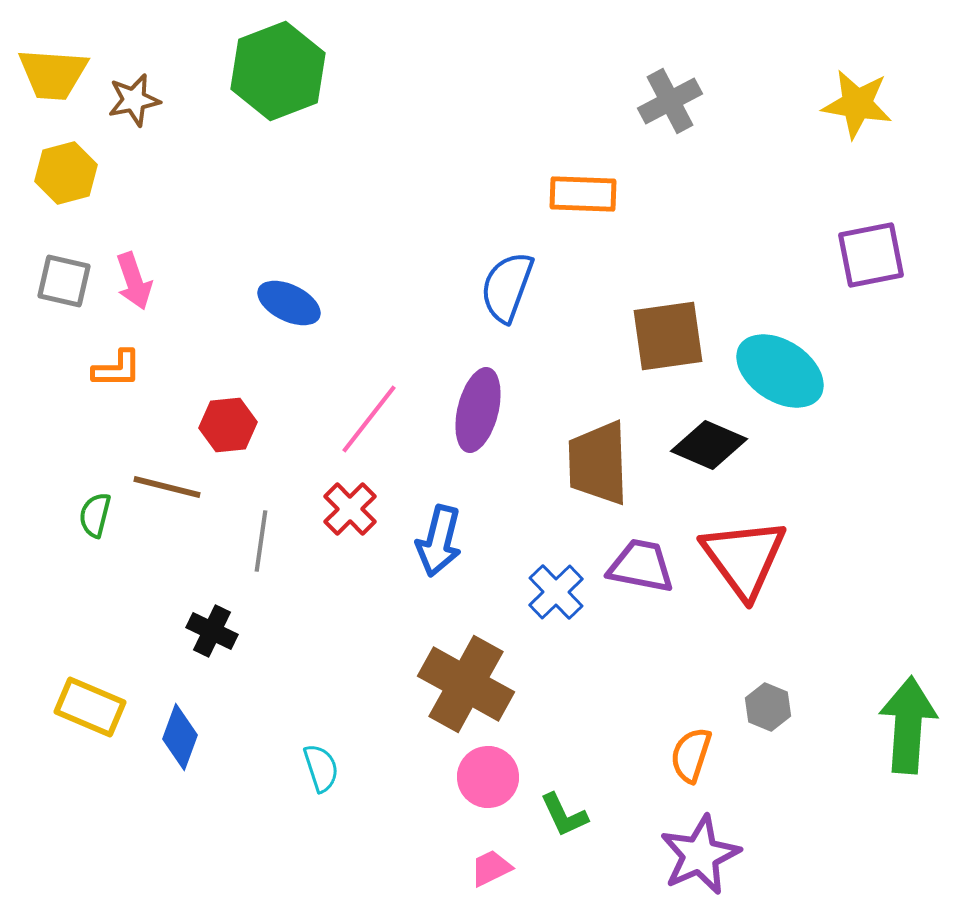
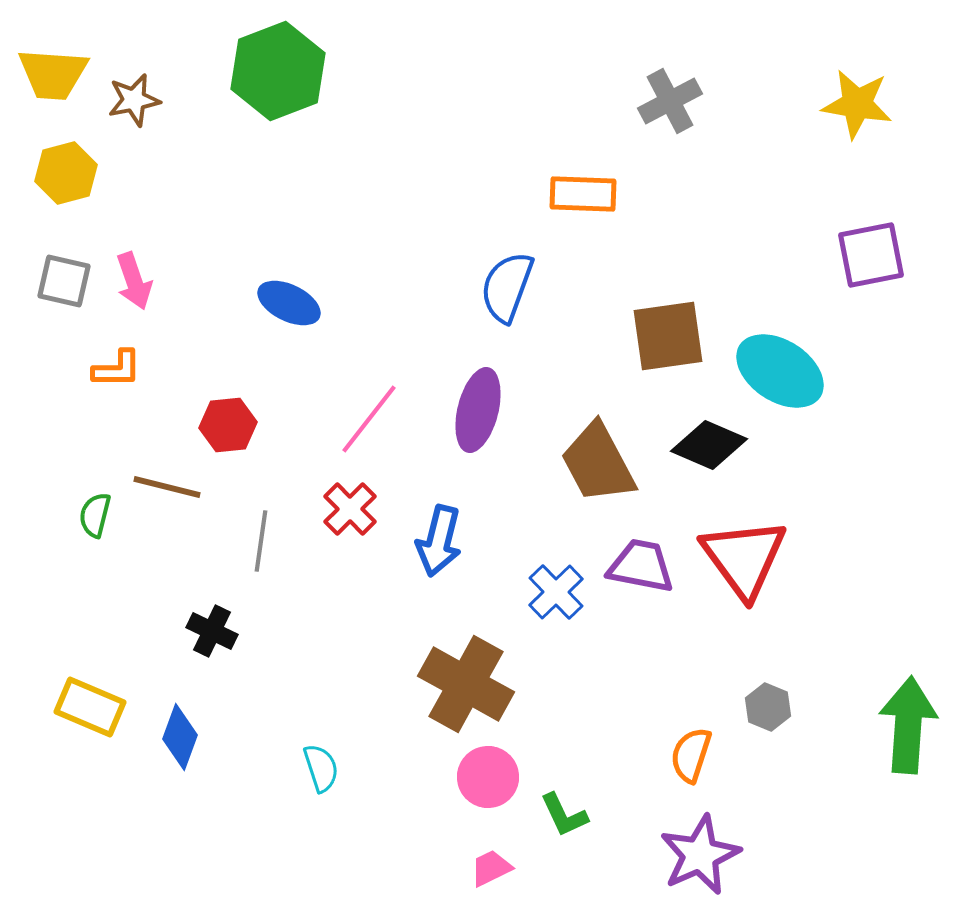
brown trapezoid: rotated 26 degrees counterclockwise
